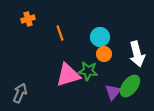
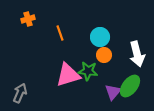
orange circle: moved 1 px down
